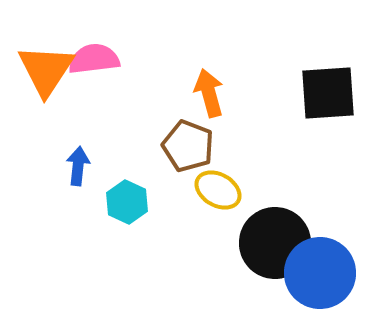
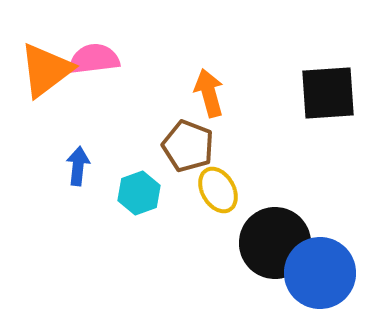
orange triangle: rotated 20 degrees clockwise
yellow ellipse: rotated 30 degrees clockwise
cyan hexagon: moved 12 px right, 9 px up; rotated 15 degrees clockwise
